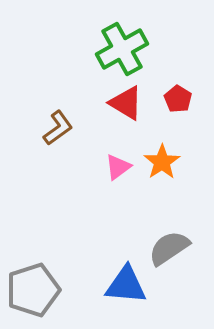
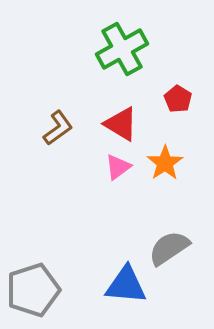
red triangle: moved 5 px left, 21 px down
orange star: moved 3 px right, 1 px down
